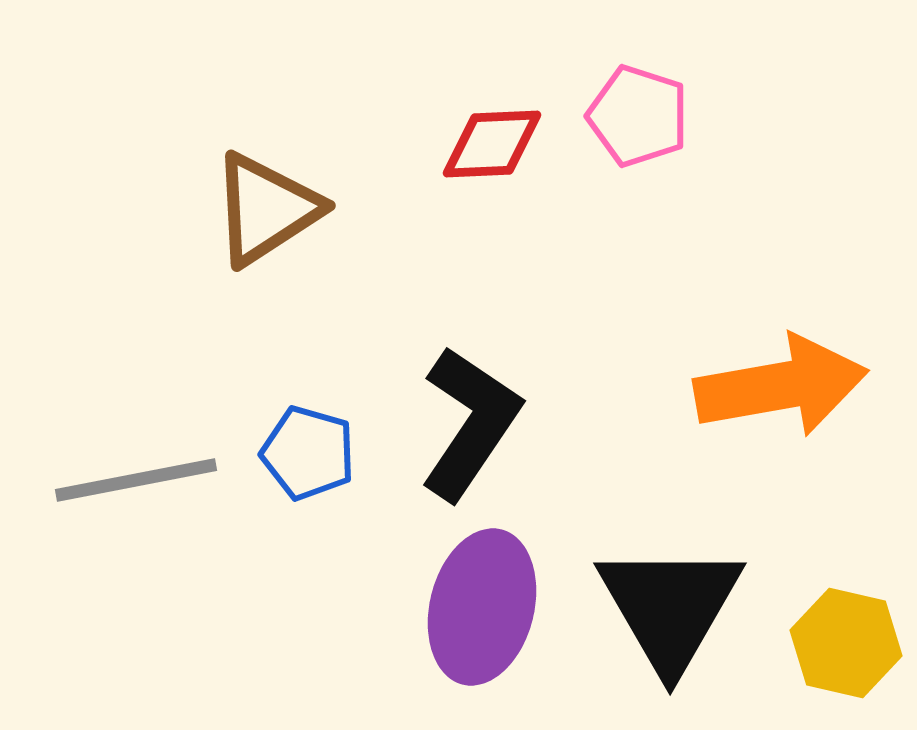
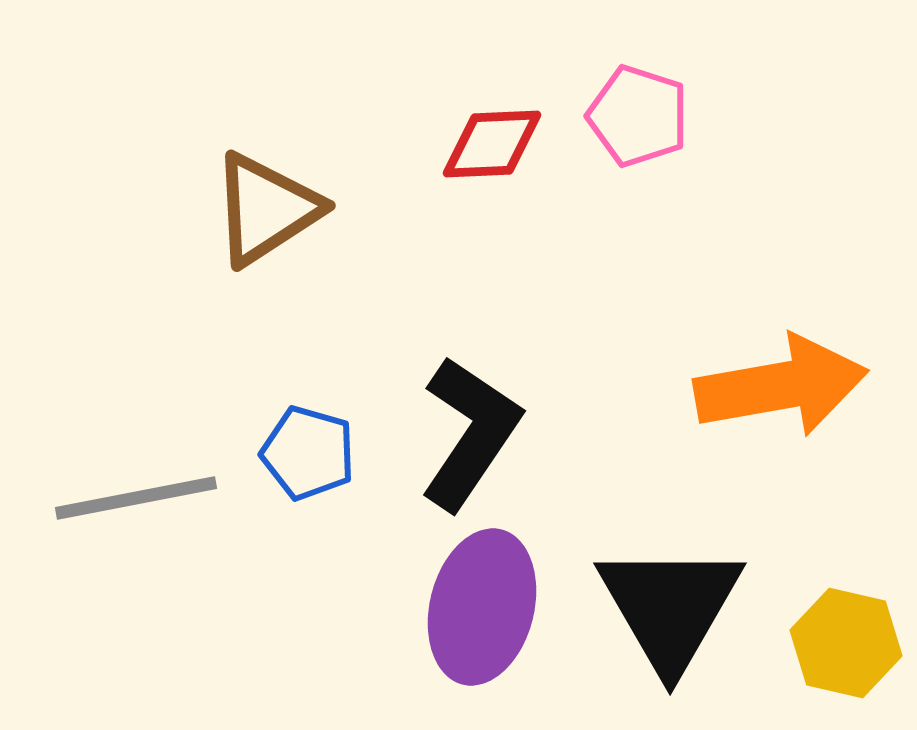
black L-shape: moved 10 px down
gray line: moved 18 px down
